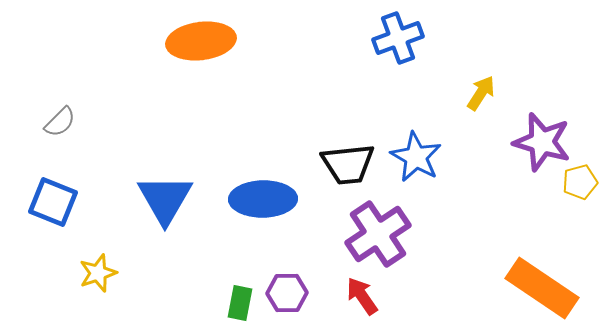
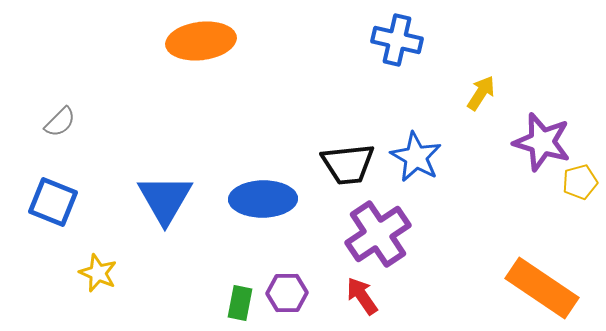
blue cross: moved 1 px left, 2 px down; rotated 33 degrees clockwise
yellow star: rotated 30 degrees counterclockwise
